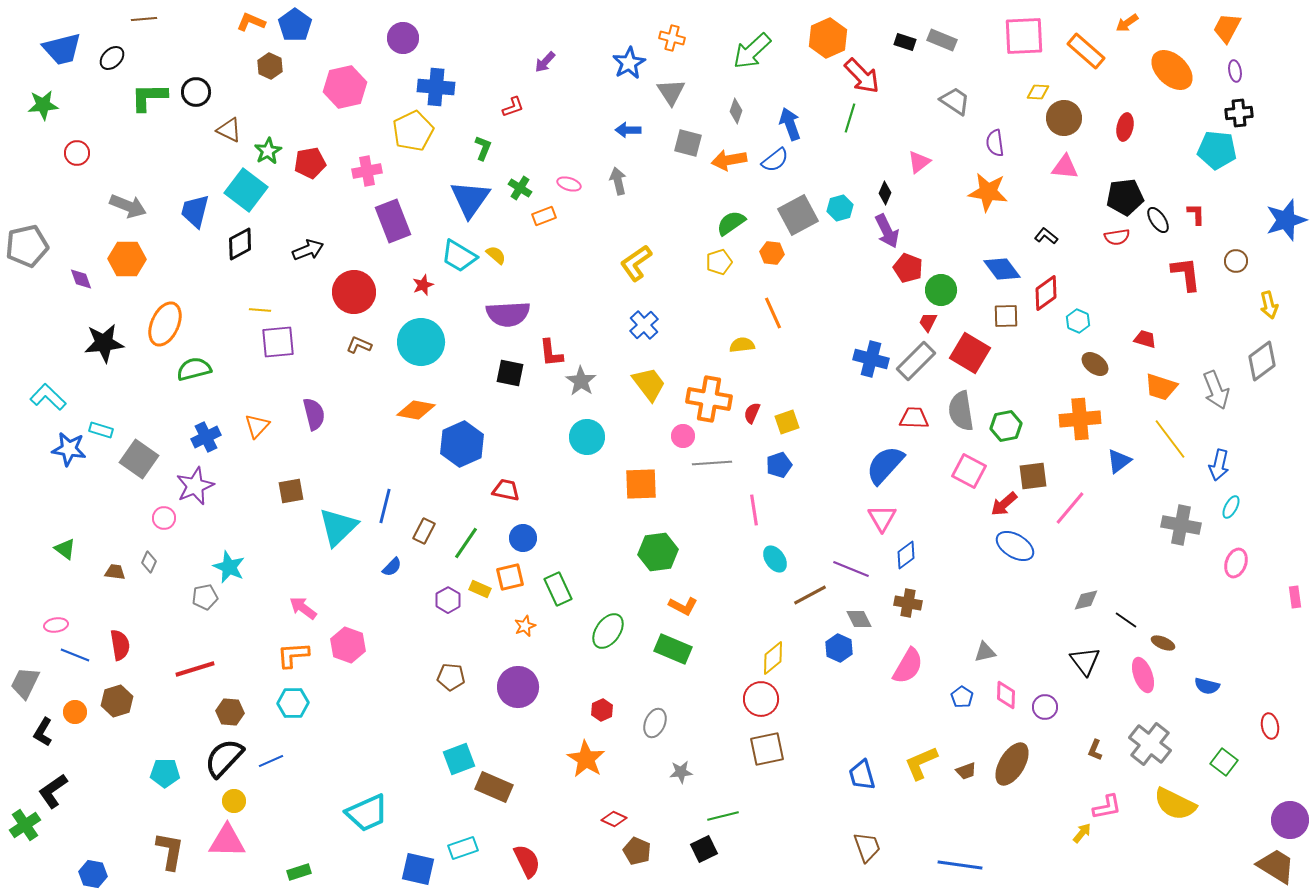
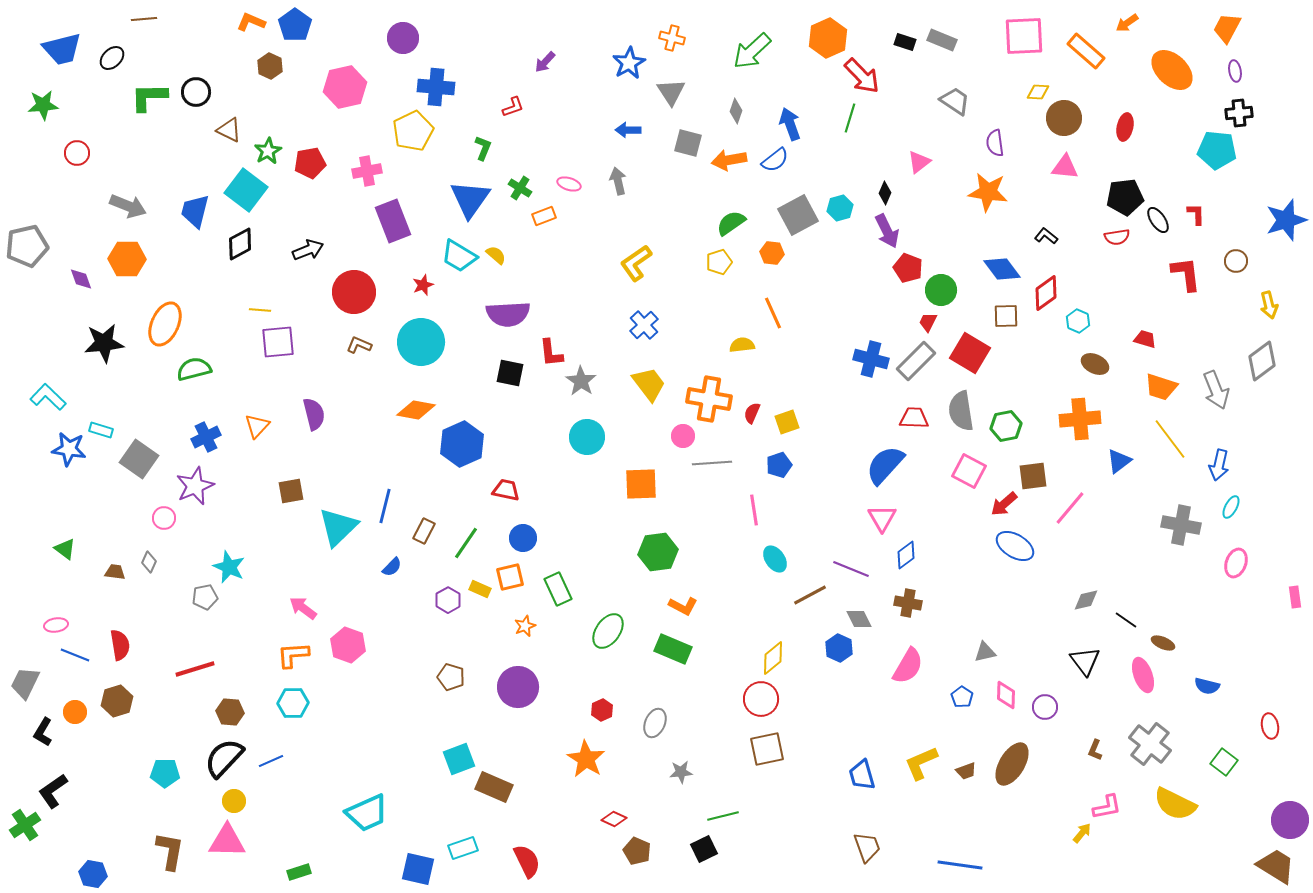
brown ellipse at (1095, 364): rotated 12 degrees counterclockwise
brown pentagon at (451, 677): rotated 12 degrees clockwise
